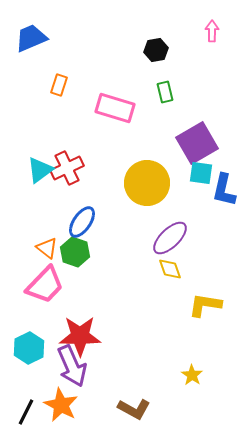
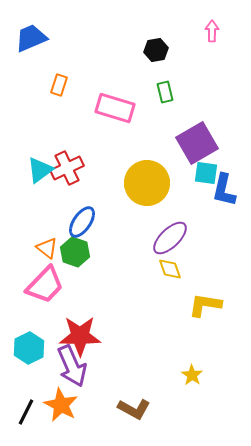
cyan square: moved 5 px right
